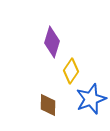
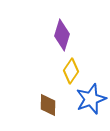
purple diamond: moved 10 px right, 7 px up
